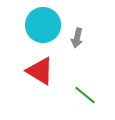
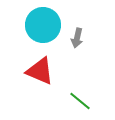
red triangle: rotated 8 degrees counterclockwise
green line: moved 5 px left, 6 px down
